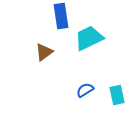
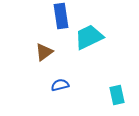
cyan trapezoid: moved 1 px up
blue semicircle: moved 25 px left, 5 px up; rotated 18 degrees clockwise
